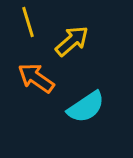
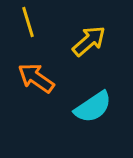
yellow arrow: moved 17 px right
cyan semicircle: moved 7 px right
